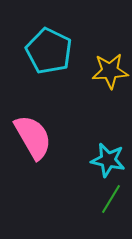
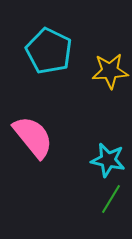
pink semicircle: rotated 9 degrees counterclockwise
